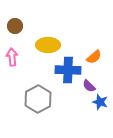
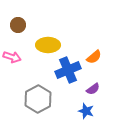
brown circle: moved 3 px right, 1 px up
pink arrow: rotated 114 degrees clockwise
blue cross: rotated 25 degrees counterclockwise
purple semicircle: moved 4 px right, 3 px down; rotated 80 degrees counterclockwise
blue star: moved 14 px left, 9 px down
